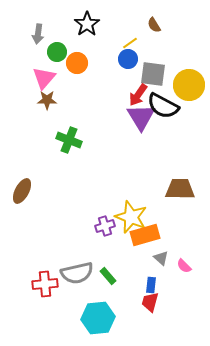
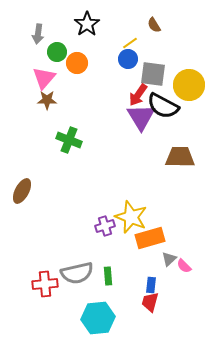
brown trapezoid: moved 32 px up
orange rectangle: moved 5 px right, 3 px down
gray triangle: moved 8 px right, 1 px down; rotated 35 degrees clockwise
green rectangle: rotated 36 degrees clockwise
